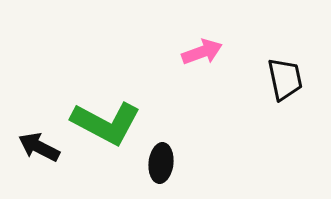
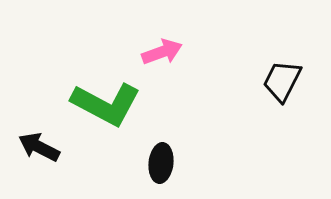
pink arrow: moved 40 px left
black trapezoid: moved 3 px left, 2 px down; rotated 141 degrees counterclockwise
green L-shape: moved 19 px up
